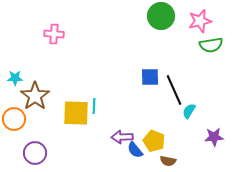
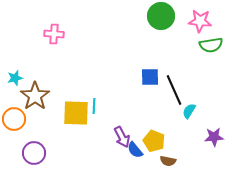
pink star: rotated 20 degrees clockwise
cyan star: rotated 14 degrees counterclockwise
purple arrow: rotated 115 degrees counterclockwise
purple circle: moved 1 px left
